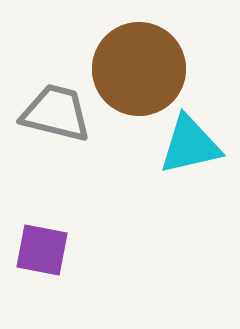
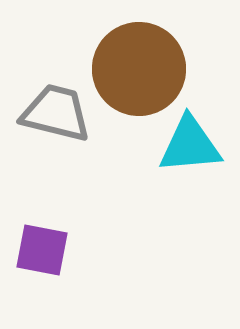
cyan triangle: rotated 8 degrees clockwise
